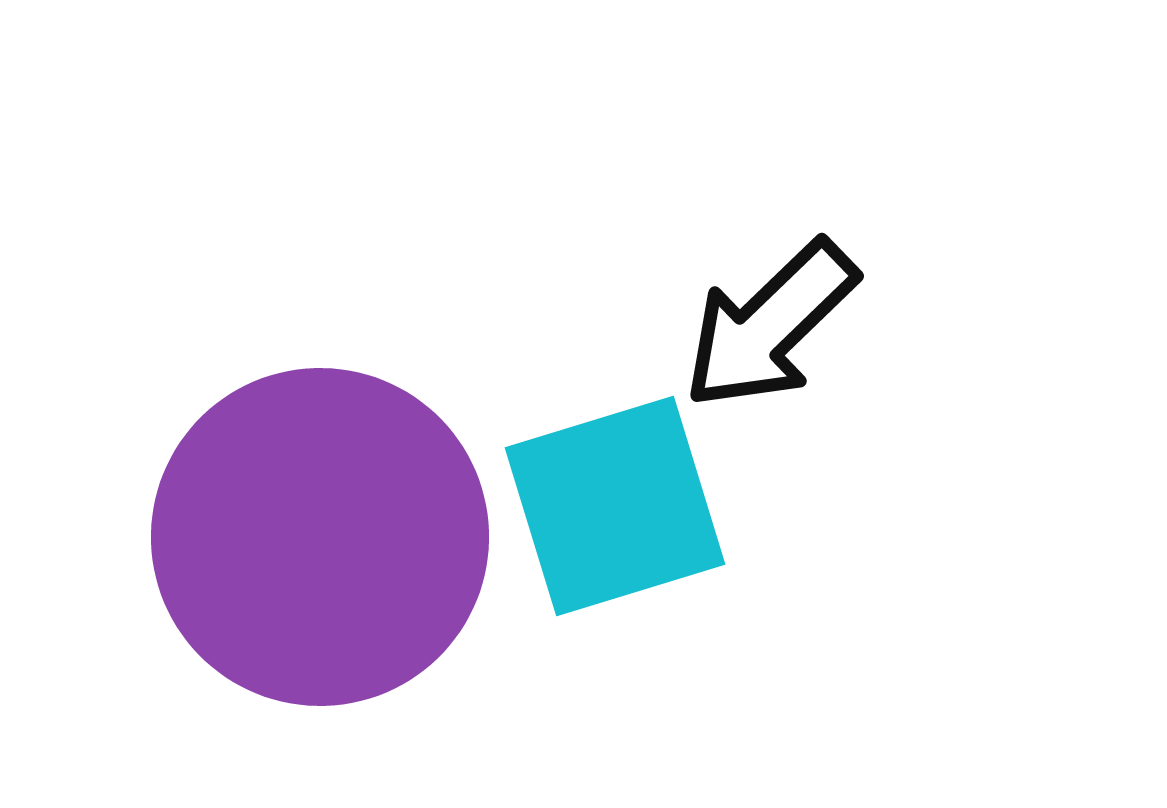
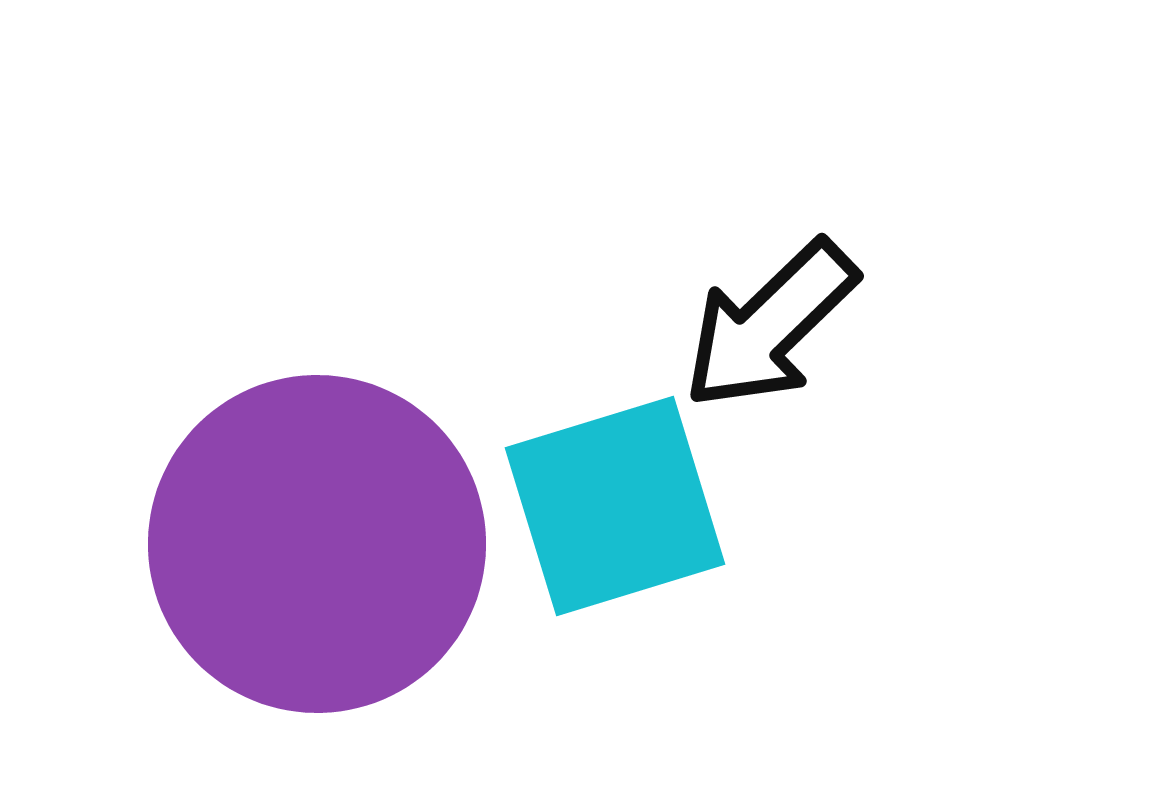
purple circle: moved 3 px left, 7 px down
